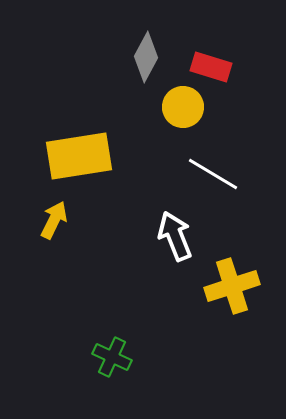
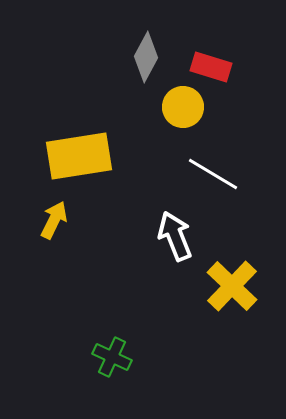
yellow cross: rotated 28 degrees counterclockwise
